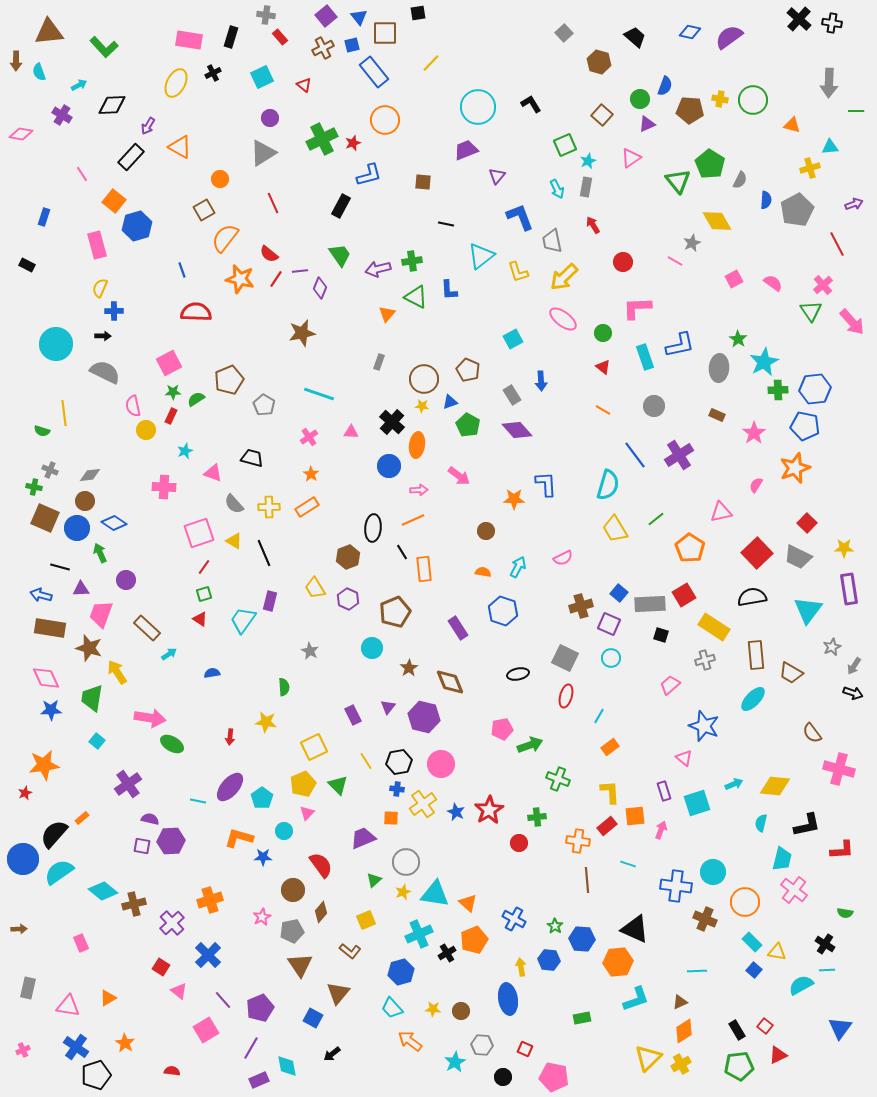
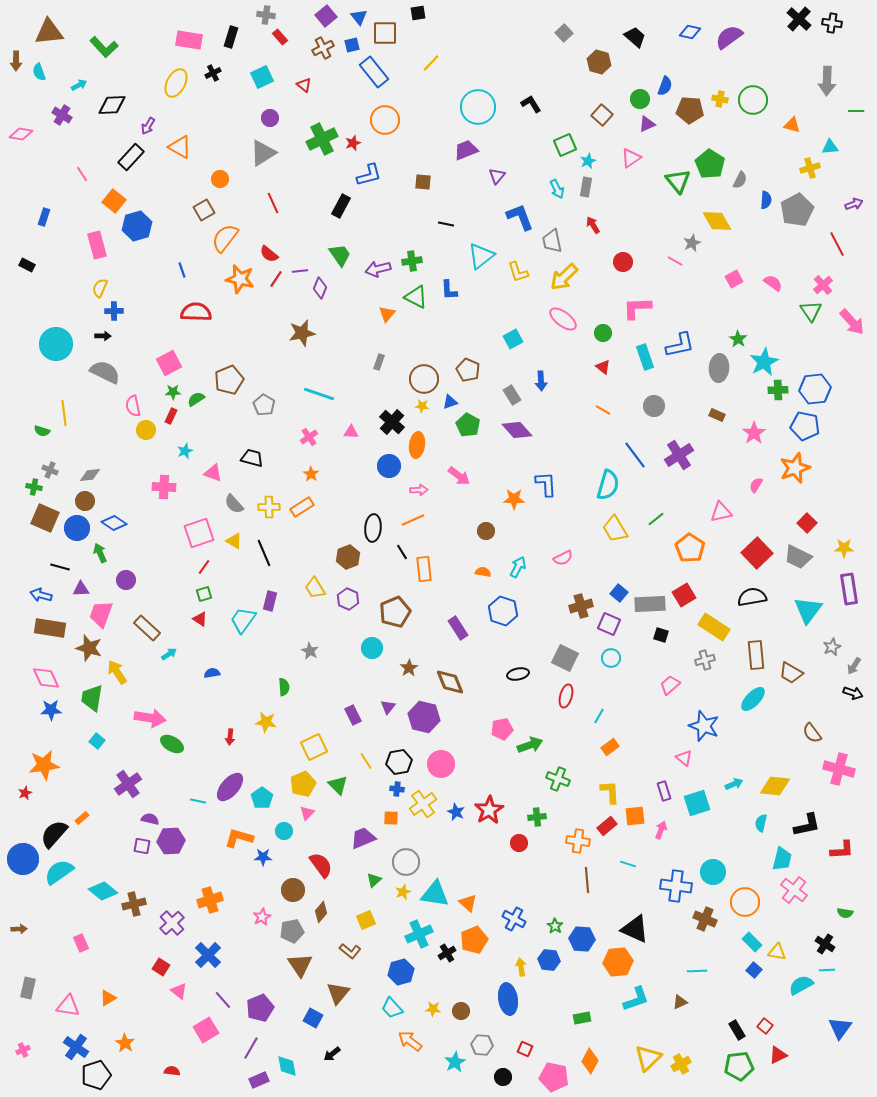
gray arrow at (829, 83): moved 2 px left, 2 px up
orange rectangle at (307, 507): moved 5 px left
orange diamond at (684, 1031): moved 94 px left, 30 px down; rotated 30 degrees counterclockwise
